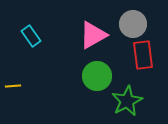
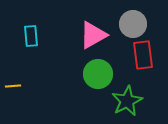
cyan rectangle: rotated 30 degrees clockwise
green circle: moved 1 px right, 2 px up
